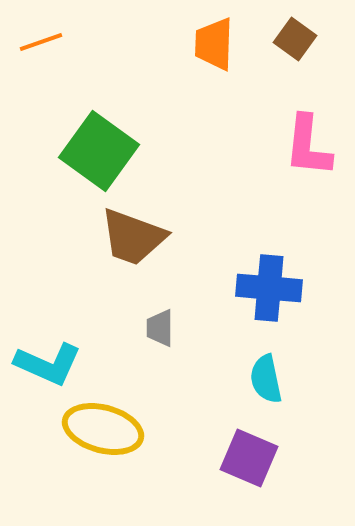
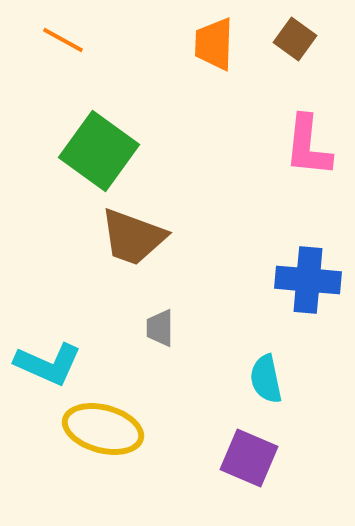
orange line: moved 22 px right, 2 px up; rotated 48 degrees clockwise
blue cross: moved 39 px right, 8 px up
